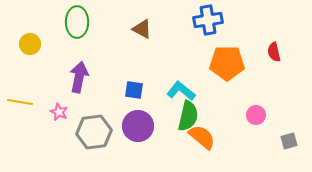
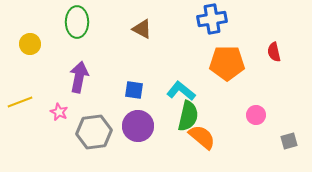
blue cross: moved 4 px right, 1 px up
yellow line: rotated 30 degrees counterclockwise
